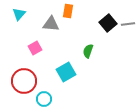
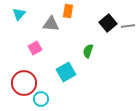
gray line: moved 2 px down
red circle: moved 2 px down
cyan circle: moved 3 px left
